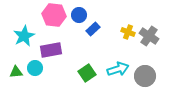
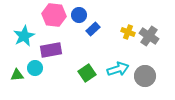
green triangle: moved 1 px right, 3 px down
